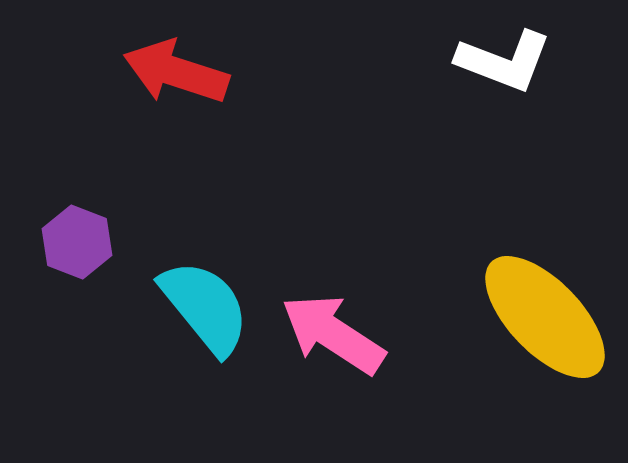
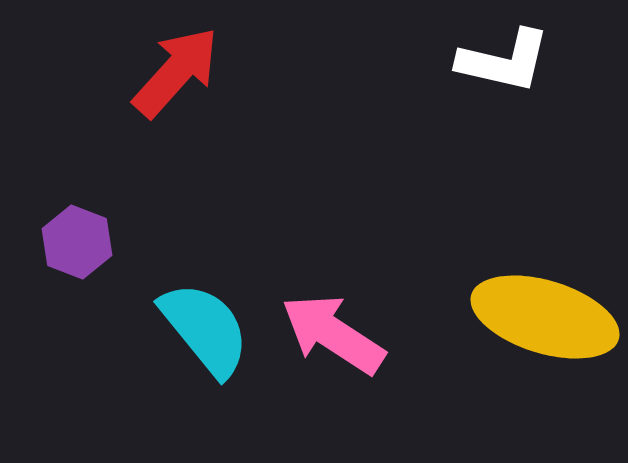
white L-shape: rotated 8 degrees counterclockwise
red arrow: rotated 114 degrees clockwise
cyan semicircle: moved 22 px down
yellow ellipse: rotated 29 degrees counterclockwise
